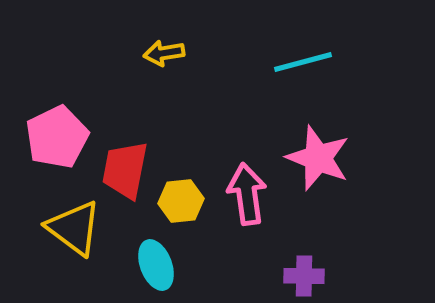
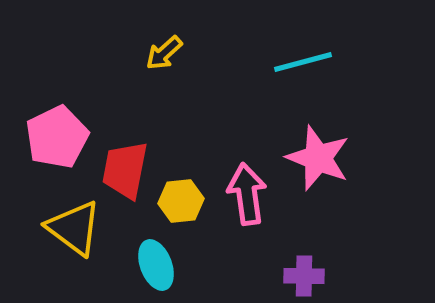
yellow arrow: rotated 33 degrees counterclockwise
